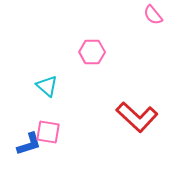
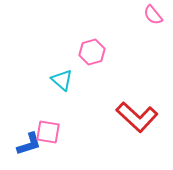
pink hexagon: rotated 15 degrees counterclockwise
cyan triangle: moved 15 px right, 6 px up
